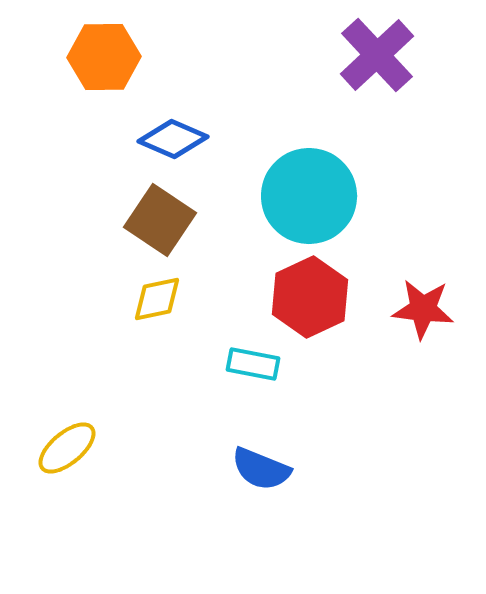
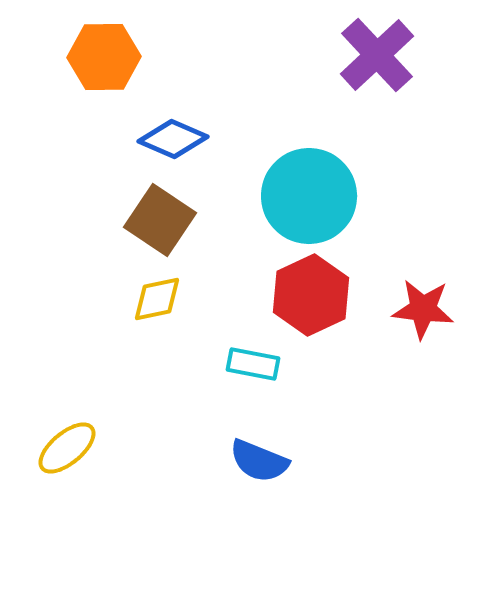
red hexagon: moved 1 px right, 2 px up
blue semicircle: moved 2 px left, 8 px up
